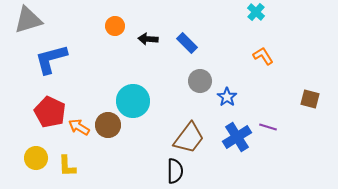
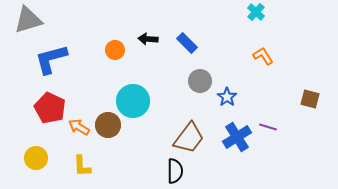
orange circle: moved 24 px down
red pentagon: moved 4 px up
yellow L-shape: moved 15 px right
